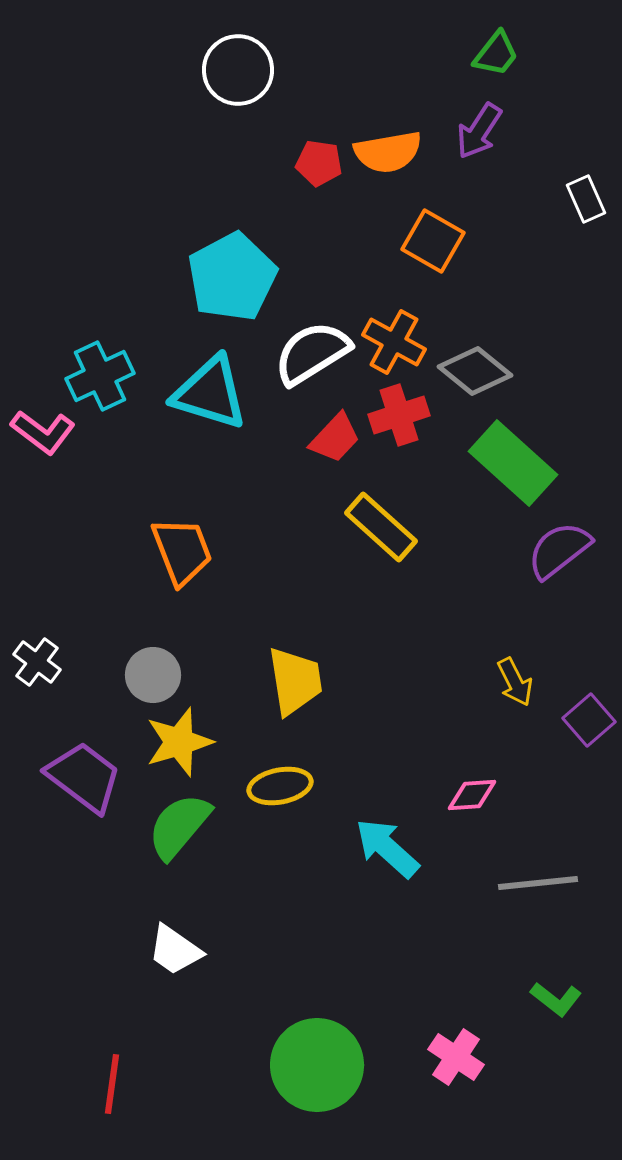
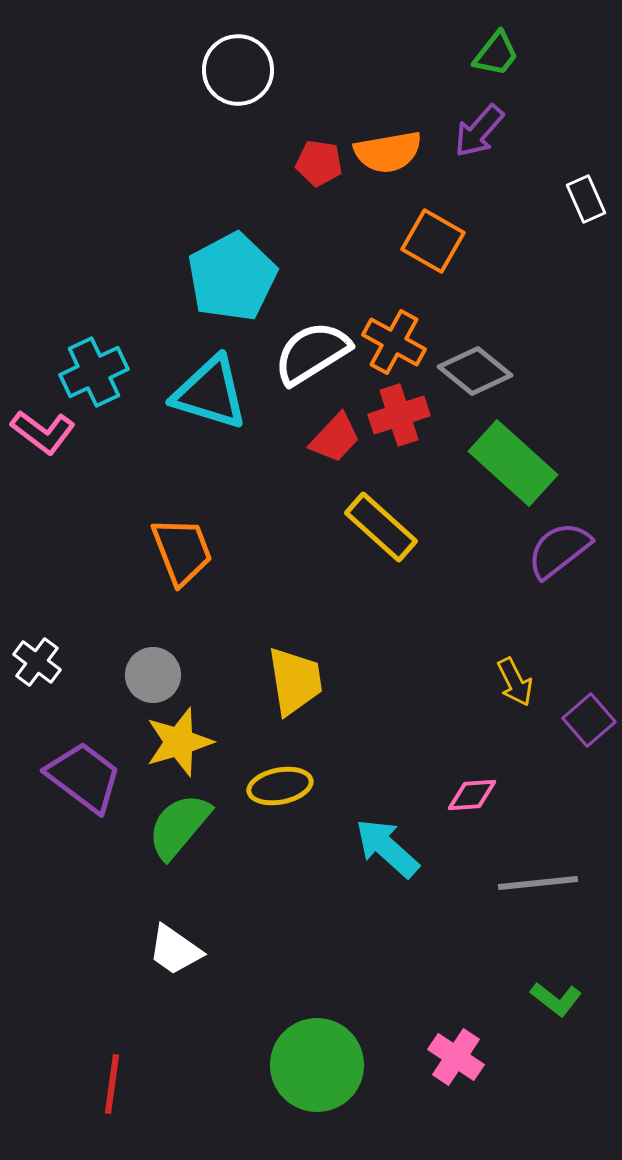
purple arrow: rotated 8 degrees clockwise
cyan cross: moved 6 px left, 4 px up
